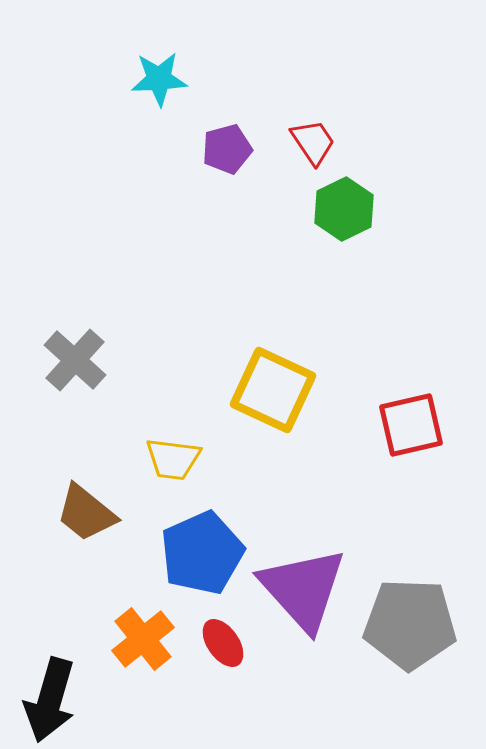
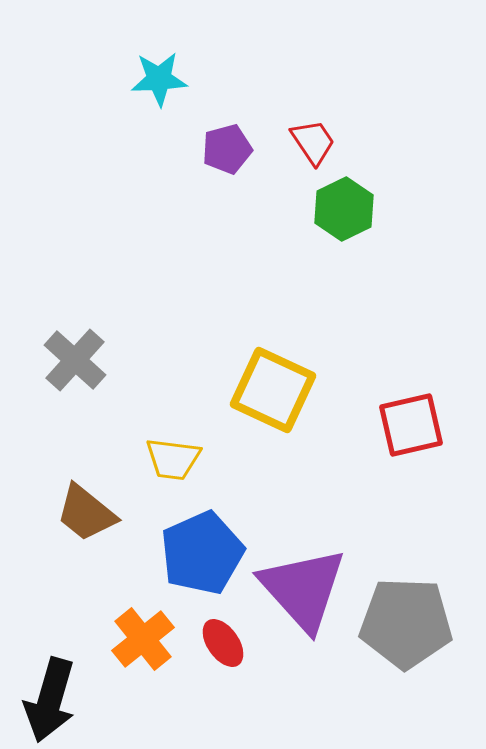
gray pentagon: moved 4 px left, 1 px up
